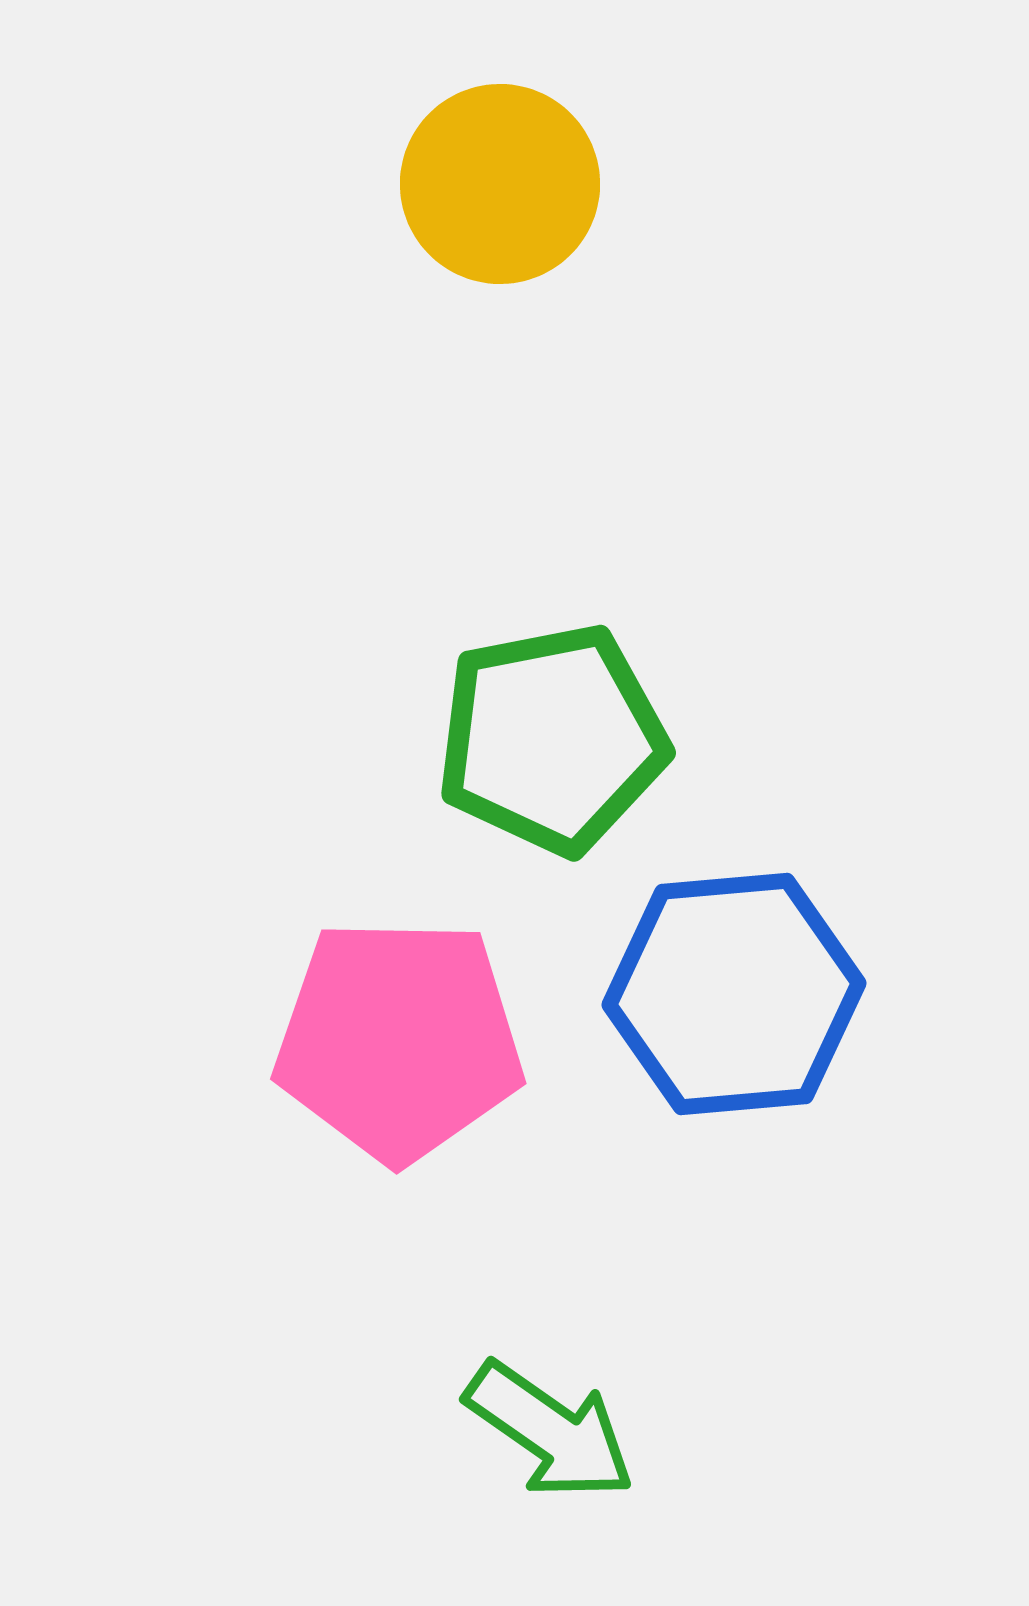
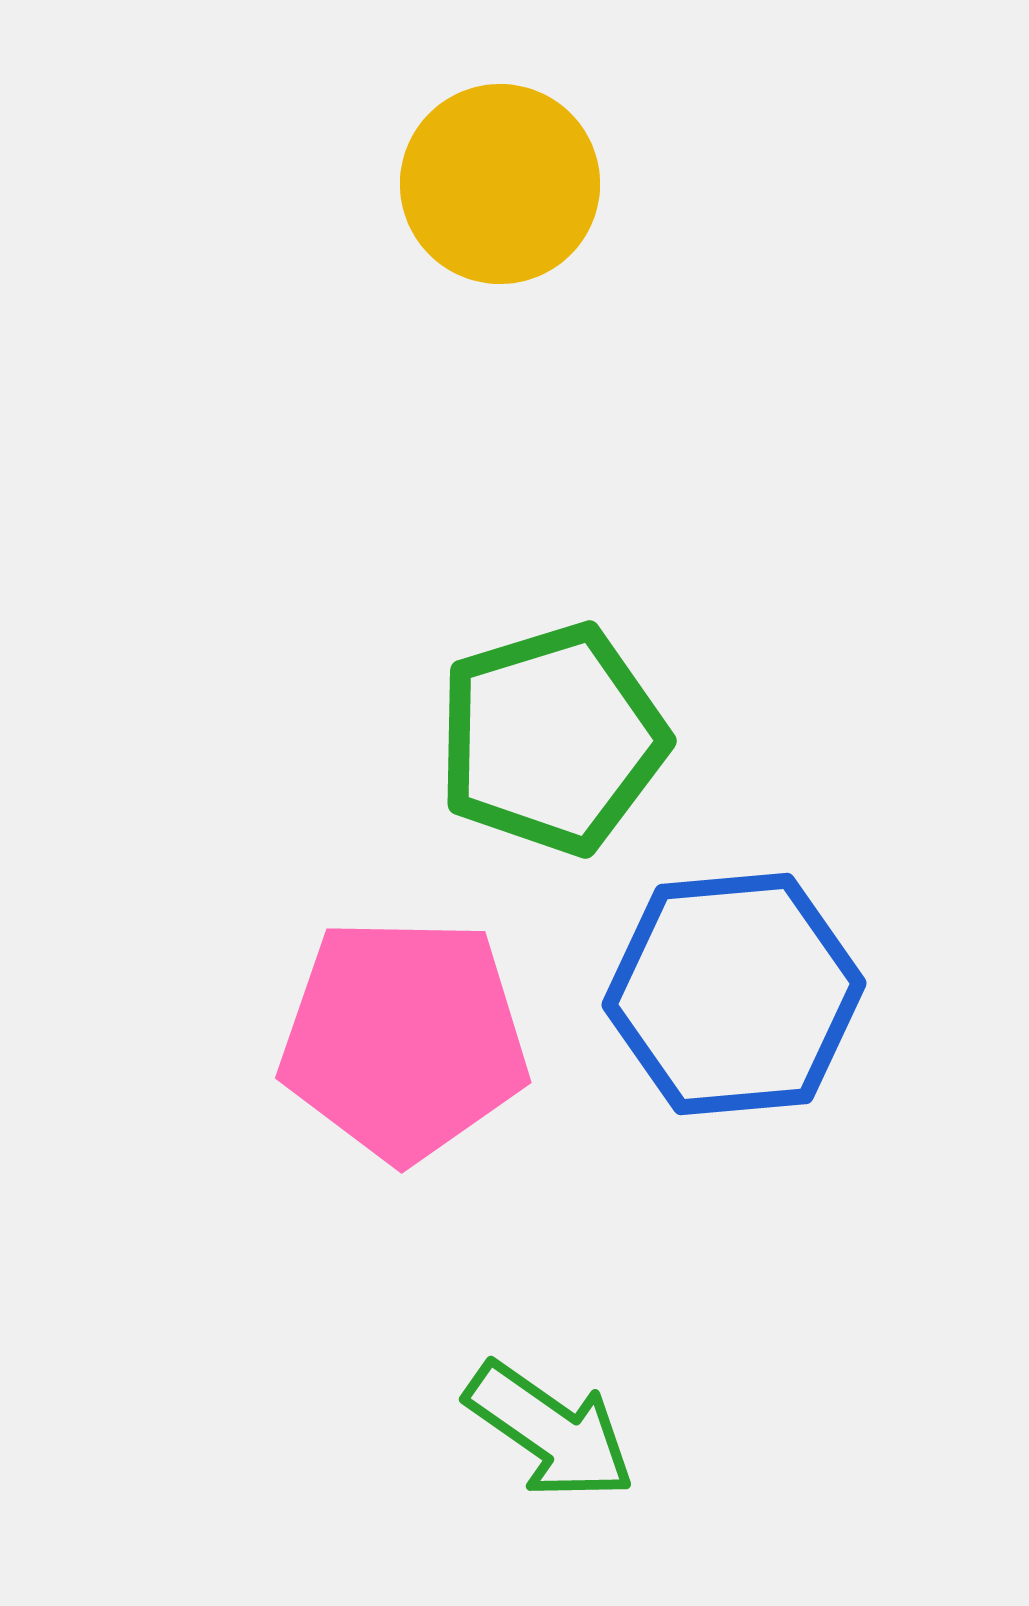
green pentagon: rotated 6 degrees counterclockwise
pink pentagon: moved 5 px right, 1 px up
